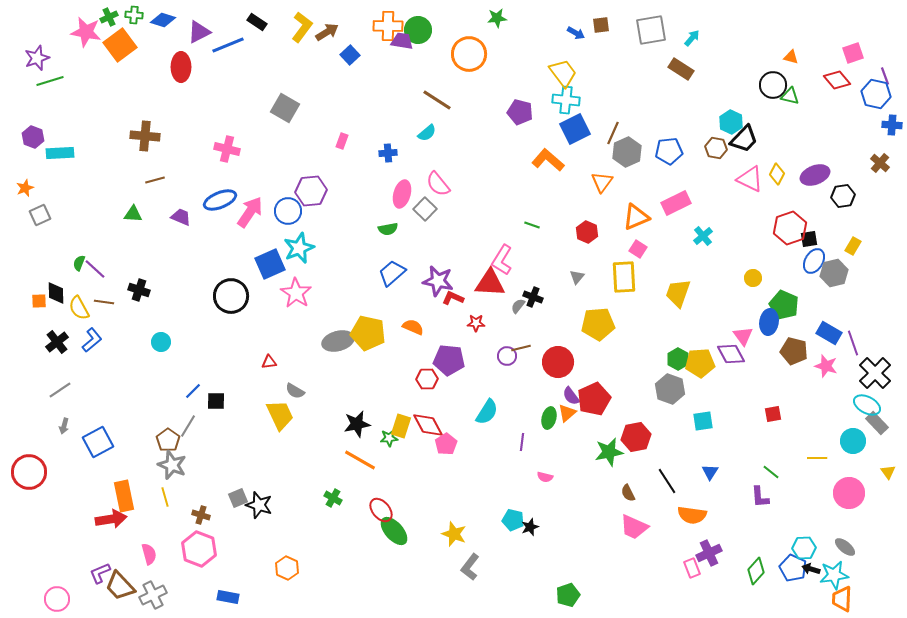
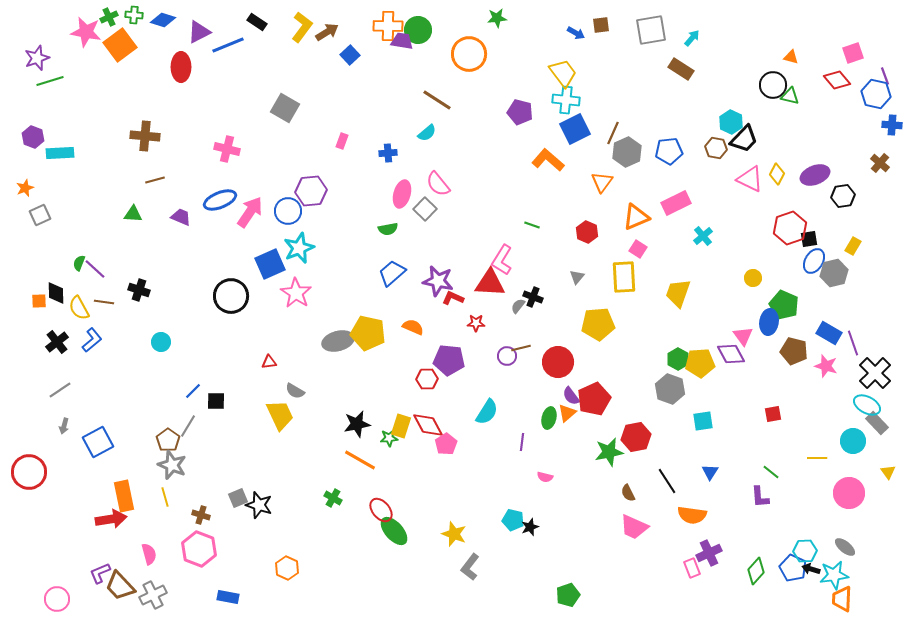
cyan hexagon at (804, 548): moved 1 px right, 3 px down
